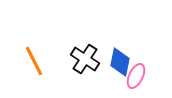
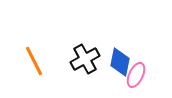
black cross: rotated 28 degrees clockwise
pink ellipse: moved 1 px up
